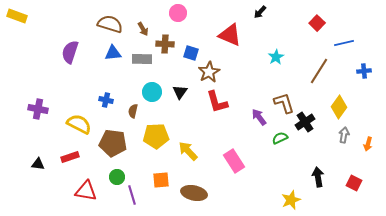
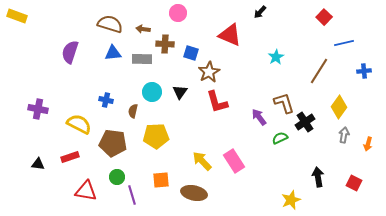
red square at (317, 23): moved 7 px right, 6 px up
brown arrow at (143, 29): rotated 128 degrees clockwise
yellow arrow at (188, 151): moved 14 px right, 10 px down
